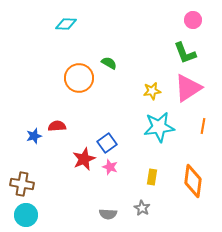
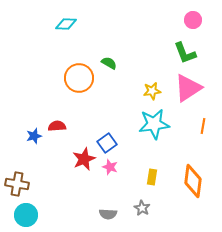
cyan star: moved 5 px left, 3 px up
brown cross: moved 5 px left
